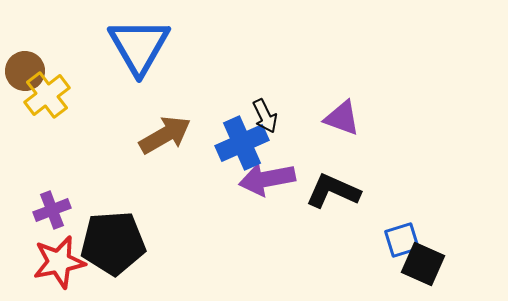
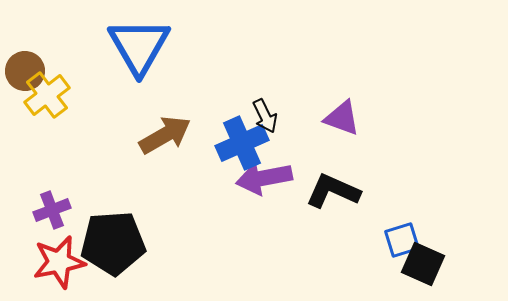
purple arrow: moved 3 px left, 1 px up
